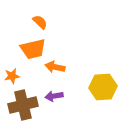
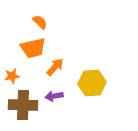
orange trapezoid: moved 1 px up
orange arrow: rotated 120 degrees clockwise
yellow hexagon: moved 11 px left, 4 px up
brown cross: rotated 16 degrees clockwise
